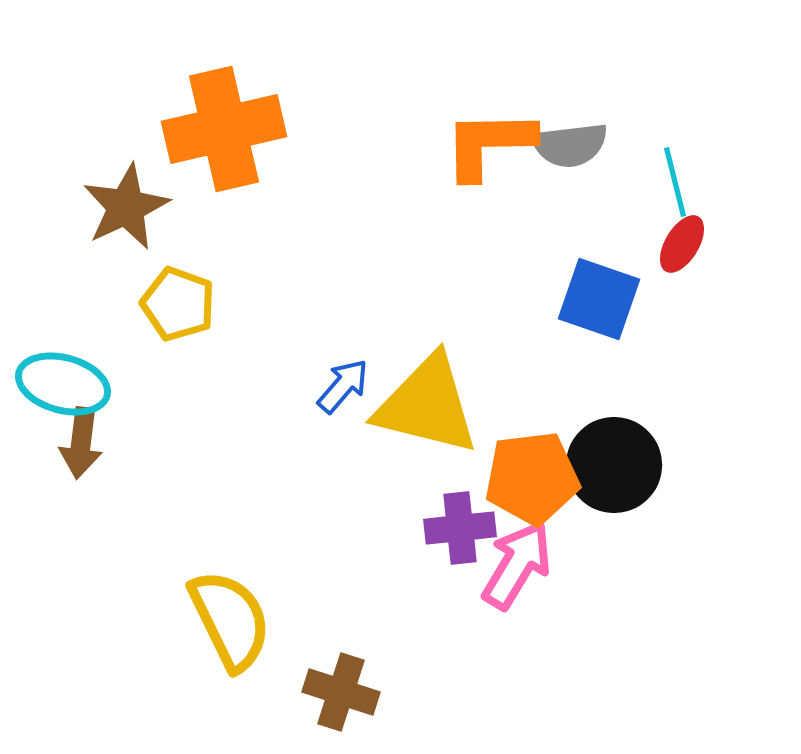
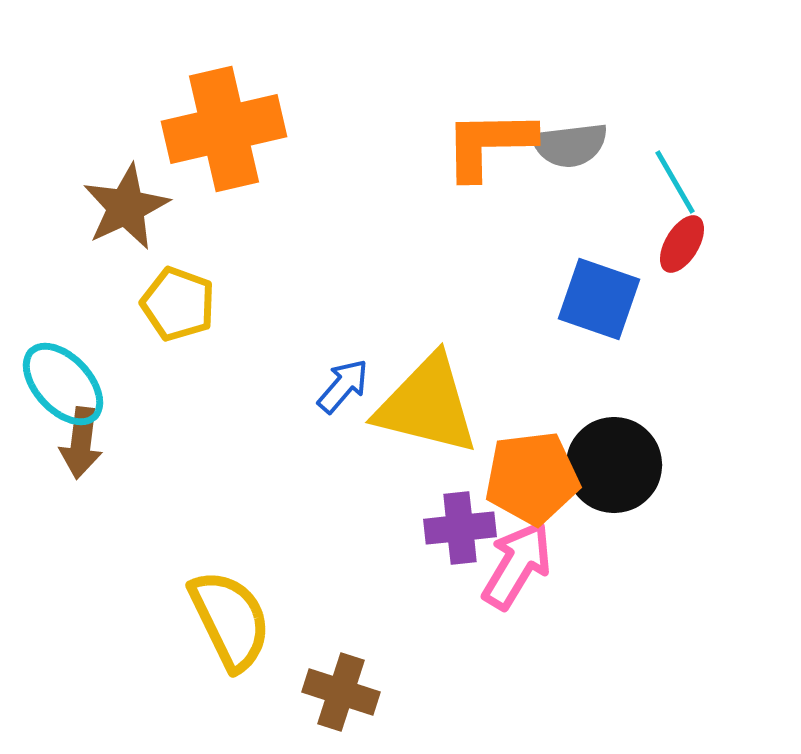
cyan line: rotated 16 degrees counterclockwise
cyan ellipse: rotated 32 degrees clockwise
